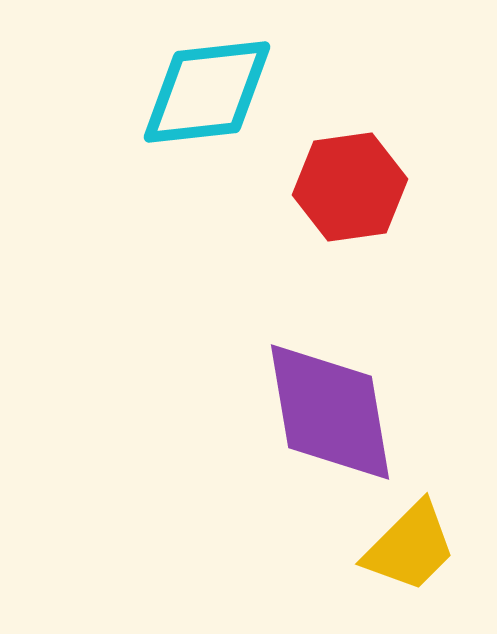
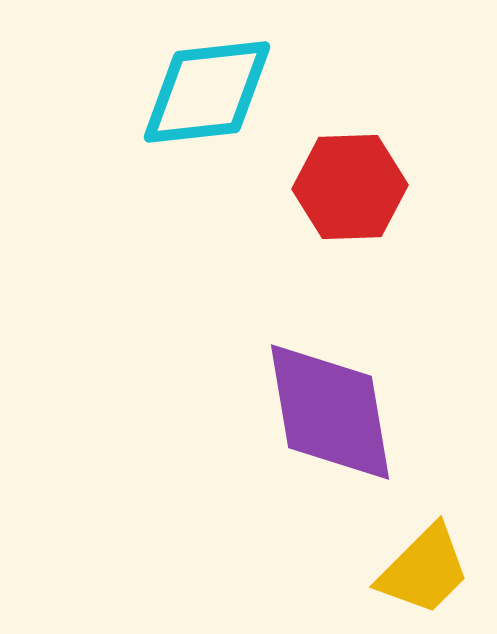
red hexagon: rotated 6 degrees clockwise
yellow trapezoid: moved 14 px right, 23 px down
